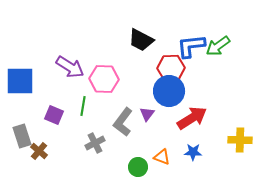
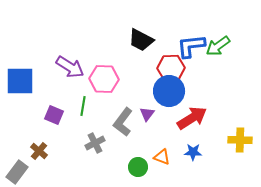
gray rectangle: moved 5 px left, 36 px down; rotated 55 degrees clockwise
